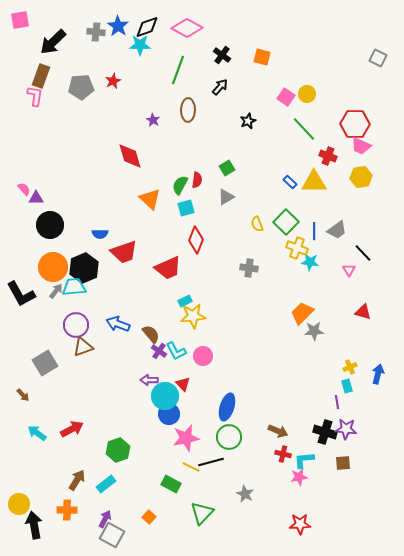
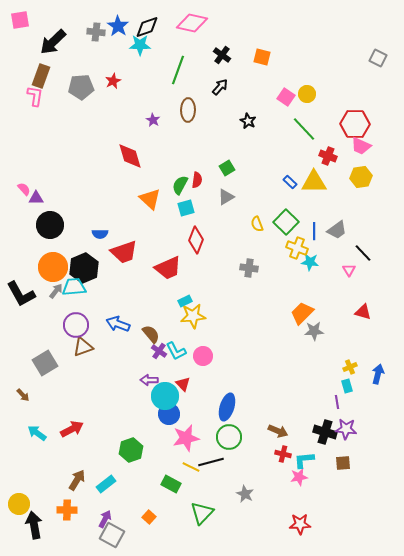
pink diamond at (187, 28): moved 5 px right, 5 px up; rotated 16 degrees counterclockwise
black star at (248, 121): rotated 21 degrees counterclockwise
green hexagon at (118, 450): moved 13 px right
